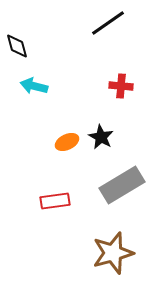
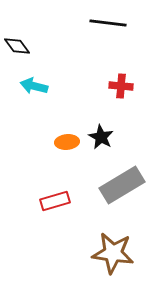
black line: rotated 42 degrees clockwise
black diamond: rotated 20 degrees counterclockwise
orange ellipse: rotated 20 degrees clockwise
red rectangle: rotated 8 degrees counterclockwise
brown star: rotated 24 degrees clockwise
